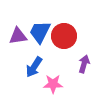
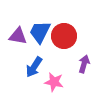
purple triangle: rotated 18 degrees clockwise
pink star: moved 1 px right, 2 px up; rotated 12 degrees clockwise
